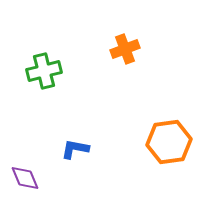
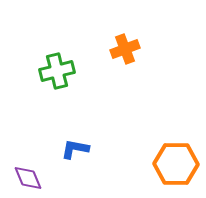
green cross: moved 13 px right
orange hexagon: moved 7 px right, 22 px down; rotated 9 degrees clockwise
purple diamond: moved 3 px right
